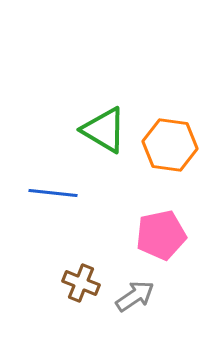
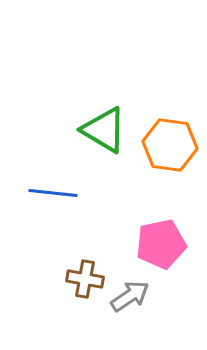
pink pentagon: moved 9 px down
brown cross: moved 4 px right, 4 px up; rotated 12 degrees counterclockwise
gray arrow: moved 5 px left
